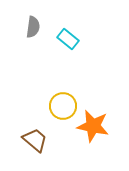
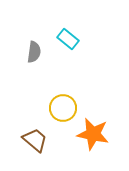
gray semicircle: moved 1 px right, 25 px down
yellow circle: moved 2 px down
orange star: moved 8 px down
